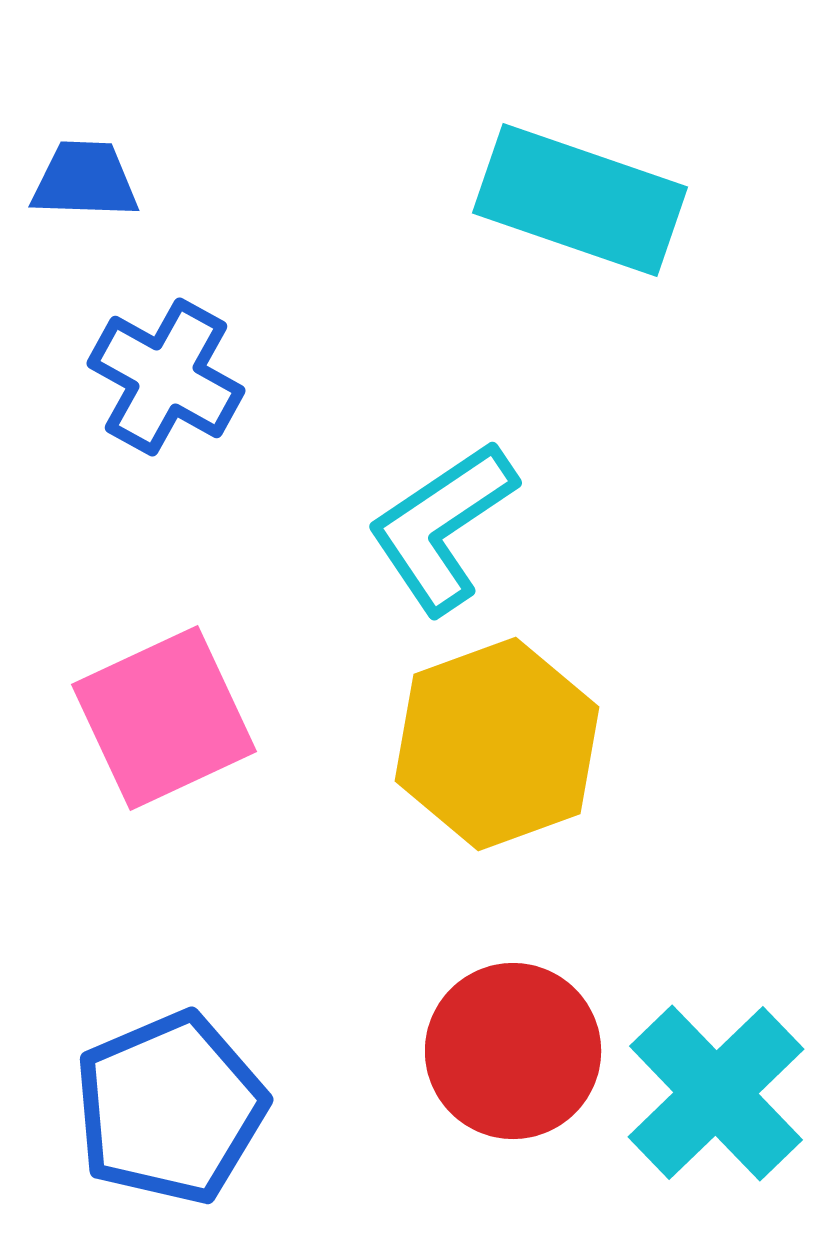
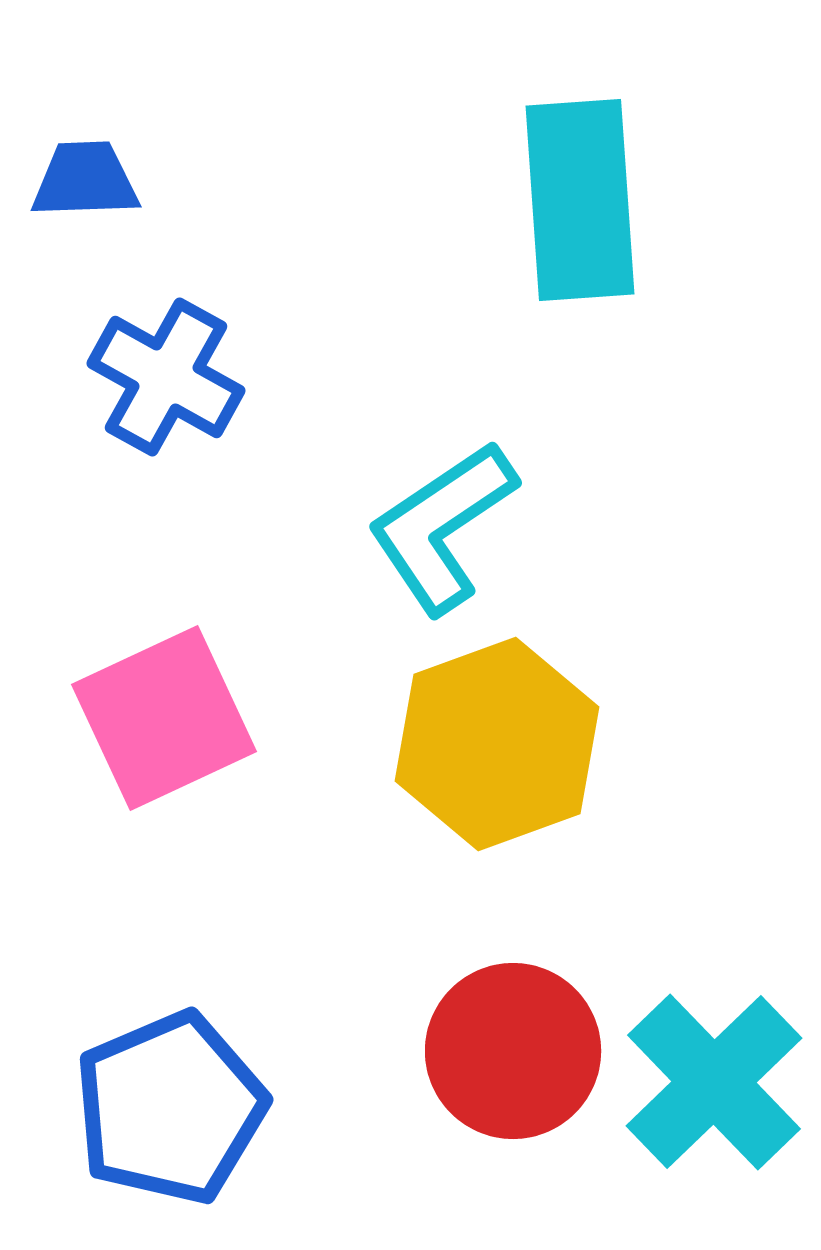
blue trapezoid: rotated 4 degrees counterclockwise
cyan rectangle: rotated 67 degrees clockwise
cyan cross: moved 2 px left, 11 px up
